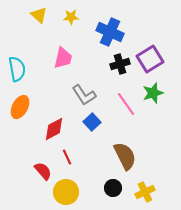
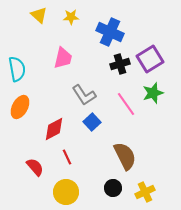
red semicircle: moved 8 px left, 4 px up
